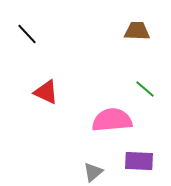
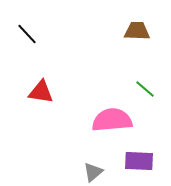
red triangle: moved 5 px left; rotated 16 degrees counterclockwise
